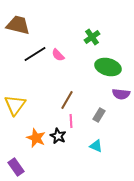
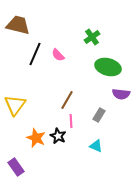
black line: rotated 35 degrees counterclockwise
